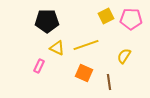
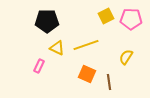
yellow semicircle: moved 2 px right, 1 px down
orange square: moved 3 px right, 1 px down
